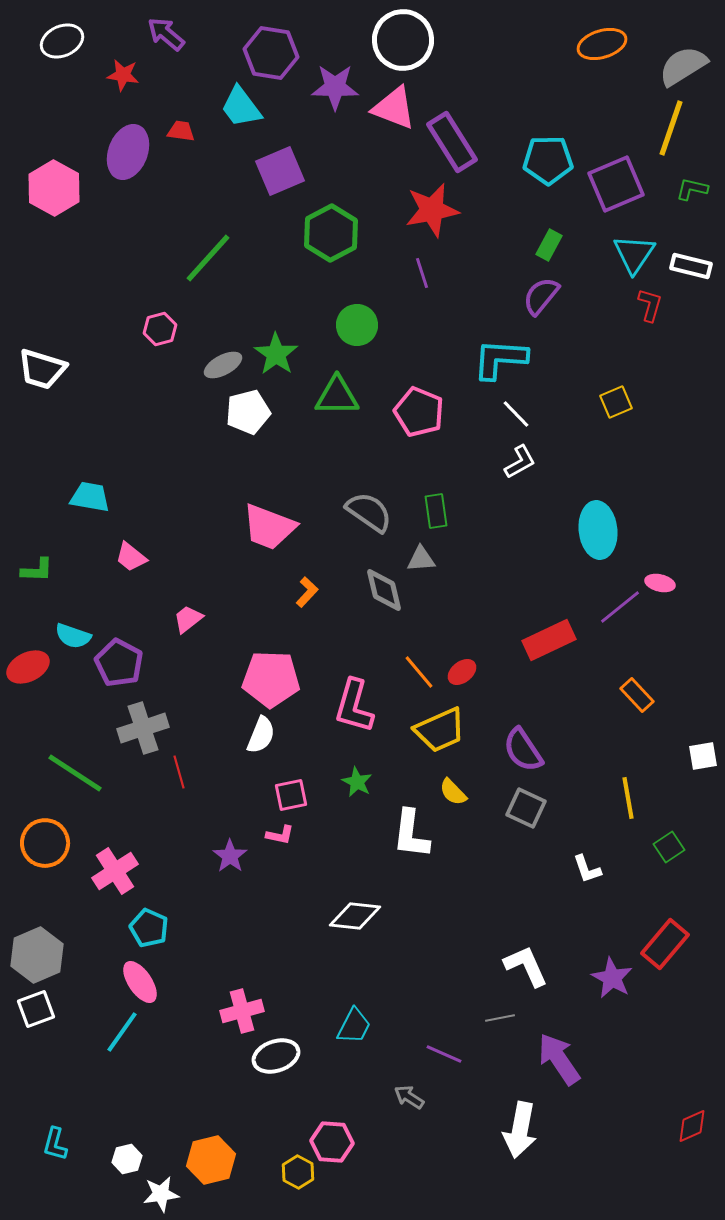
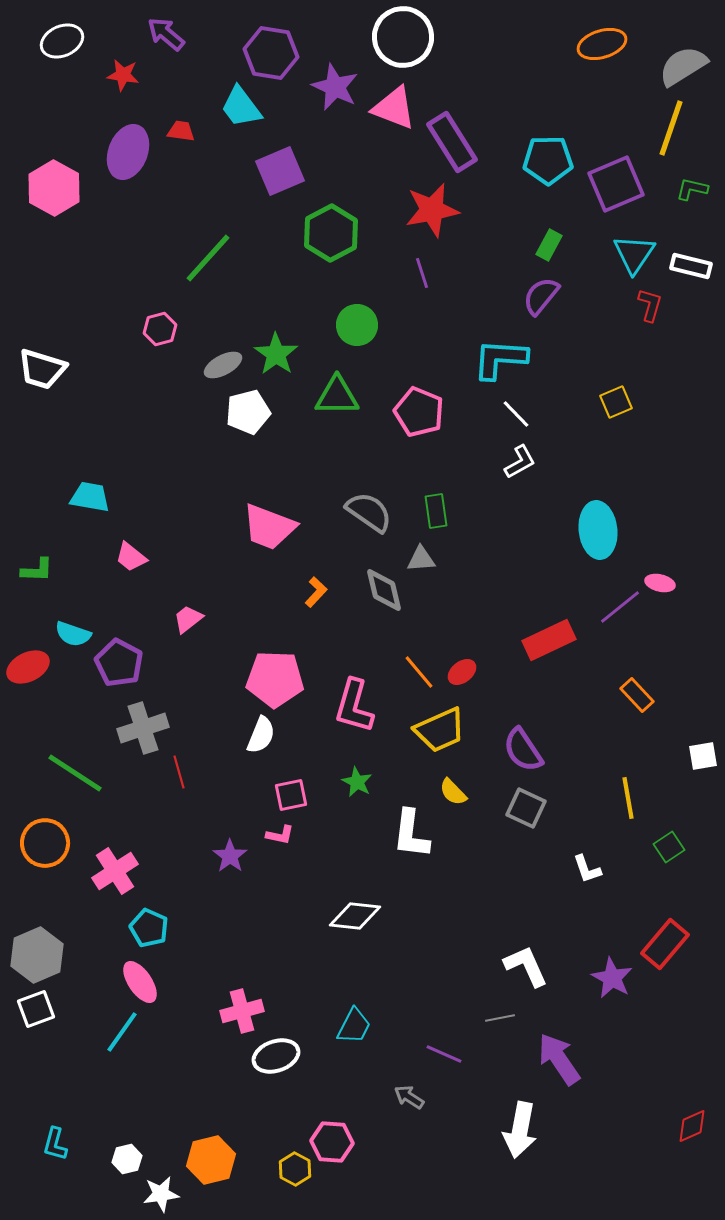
white circle at (403, 40): moved 3 px up
purple star at (335, 87): rotated 24 degrees clockwise
orange L-shape at (307, 592): moved 9 px right
cyan semicircle at (73, 636): moved 2 px up
pink pentagon at (271, 679): moved 4 px right
yellow hexagon at (298, 1172): moved 3 px left, 3 px up
